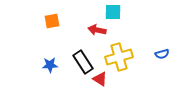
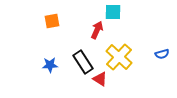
red arrow: rotated 102 degrees clockwise
yellow cross: rotated 32 degrees counterclockwise
